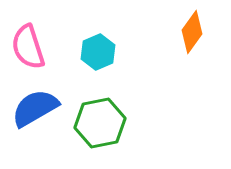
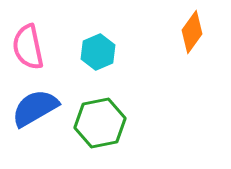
pink semicircle: rotated 6 degrees clockwise
